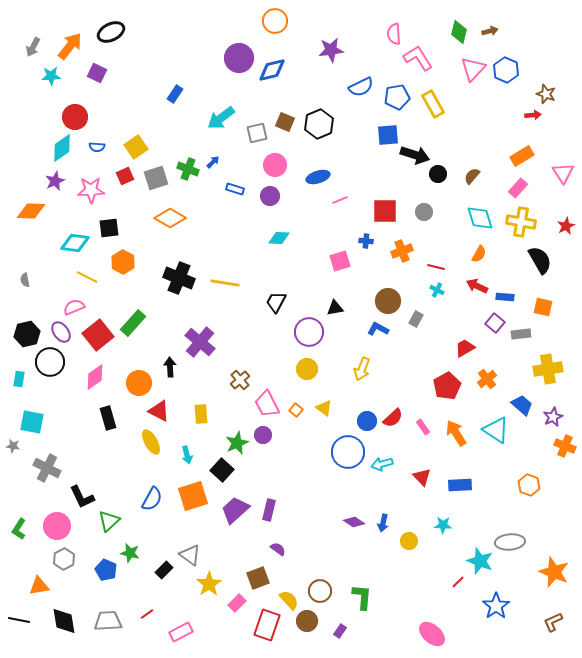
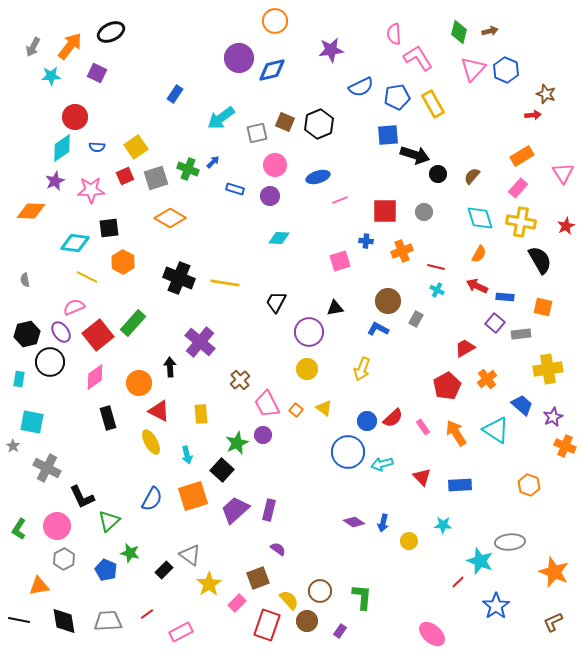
gray star at (13, 446): rotated 24 degrees clockwise
